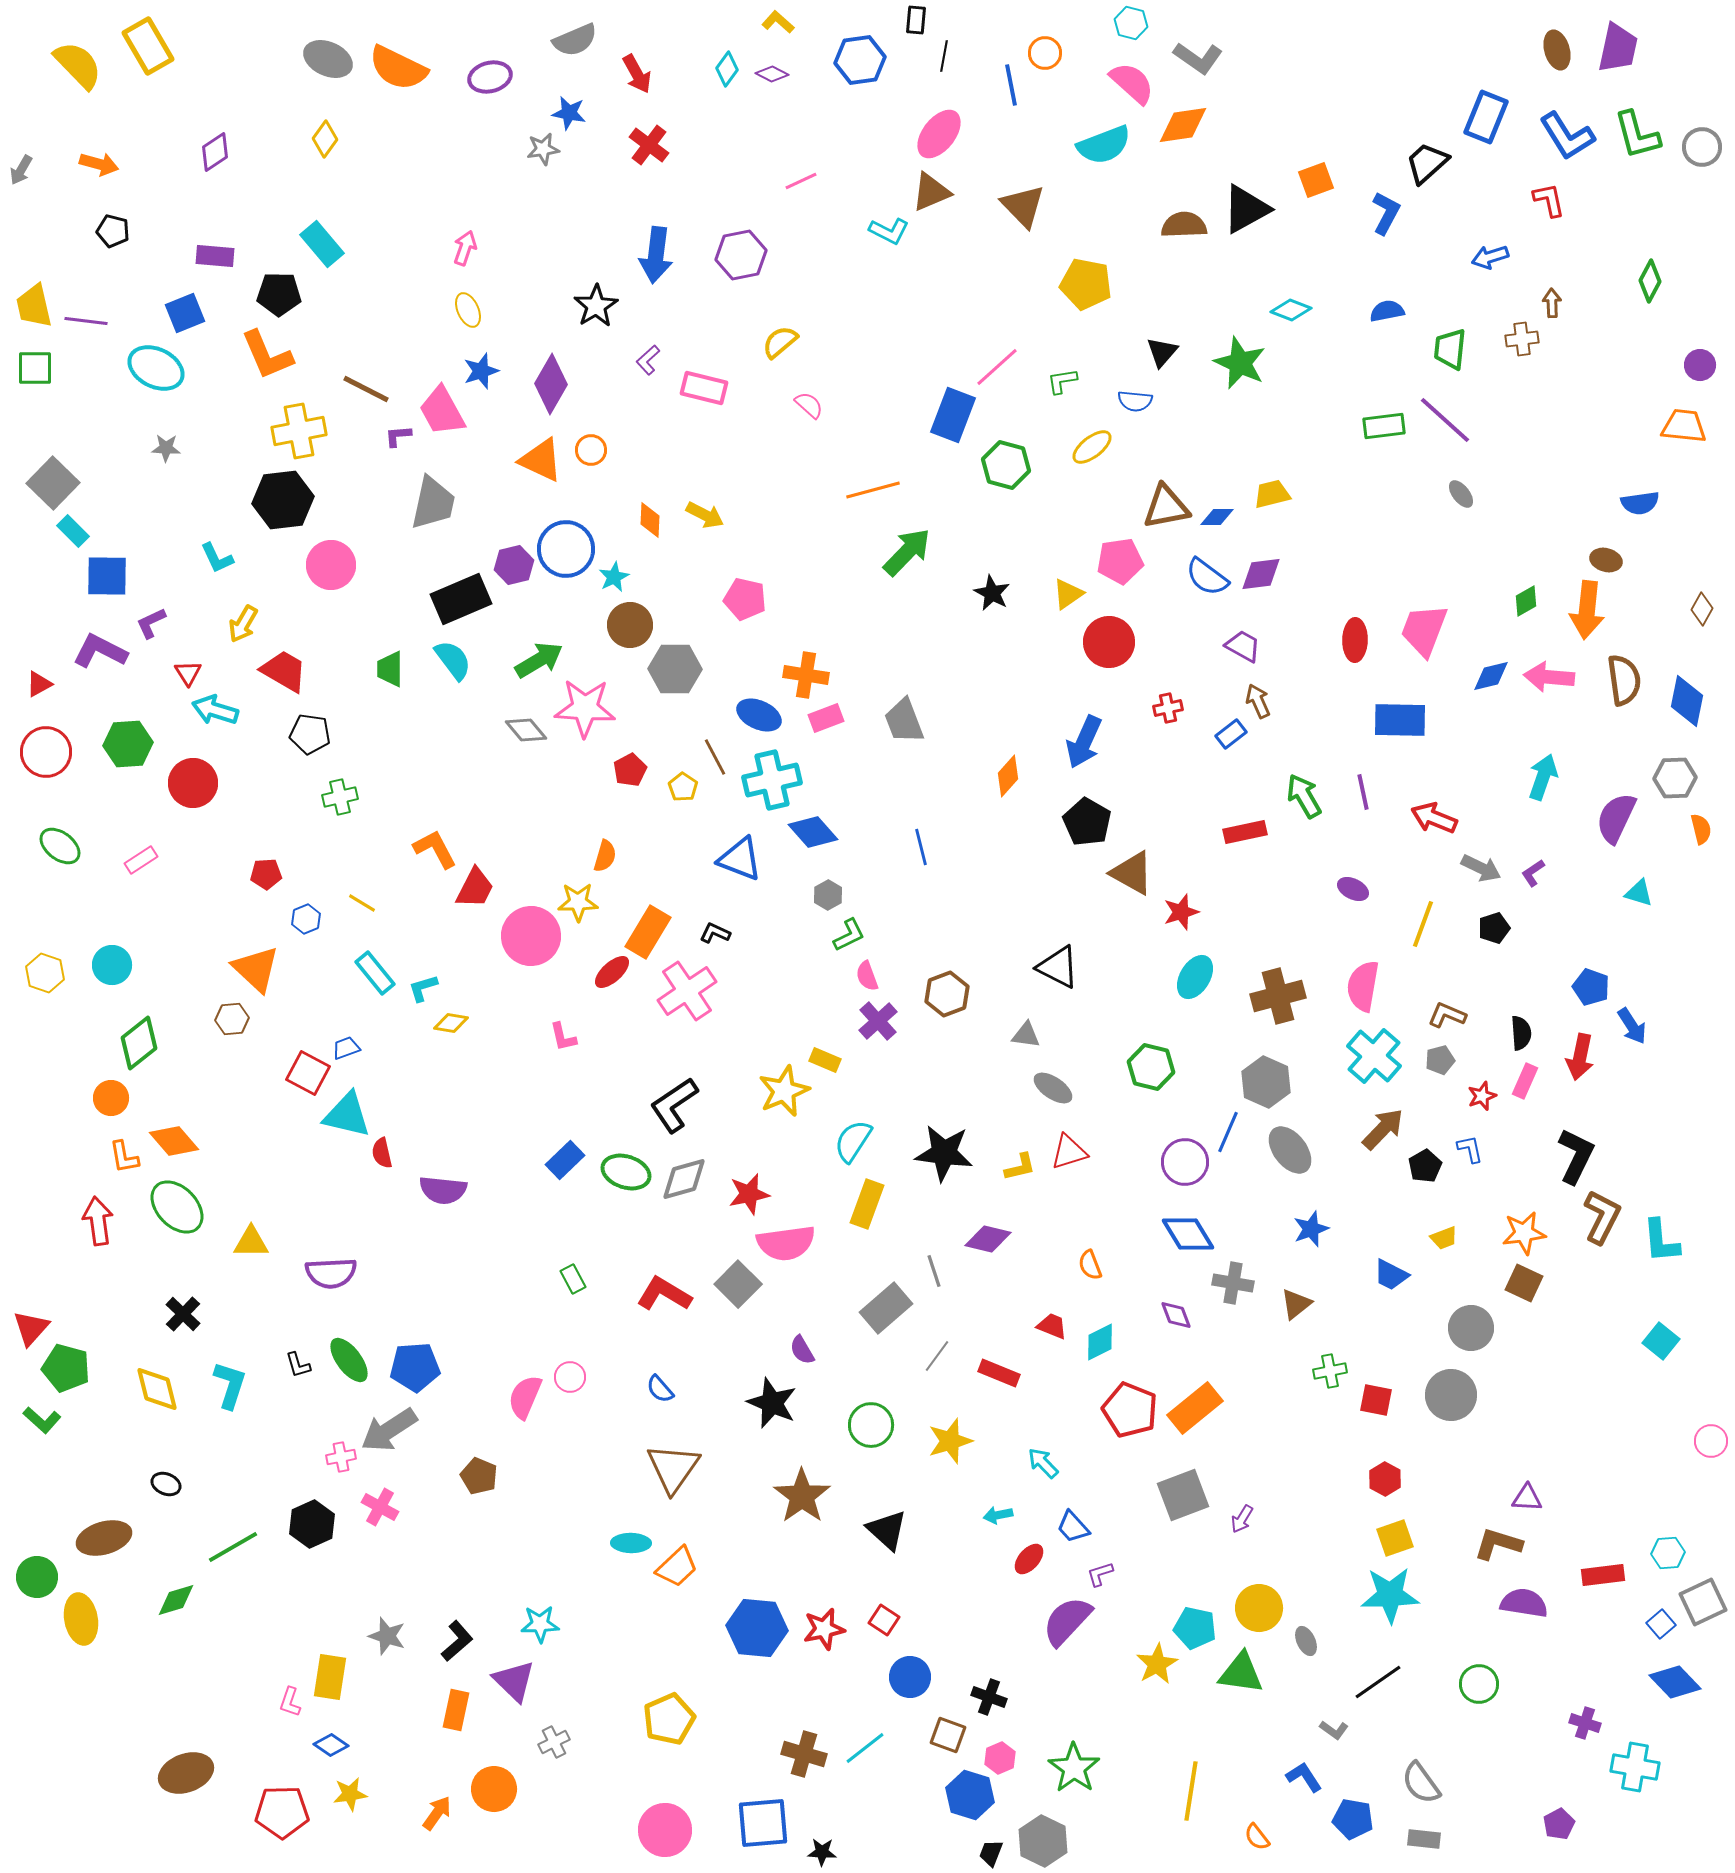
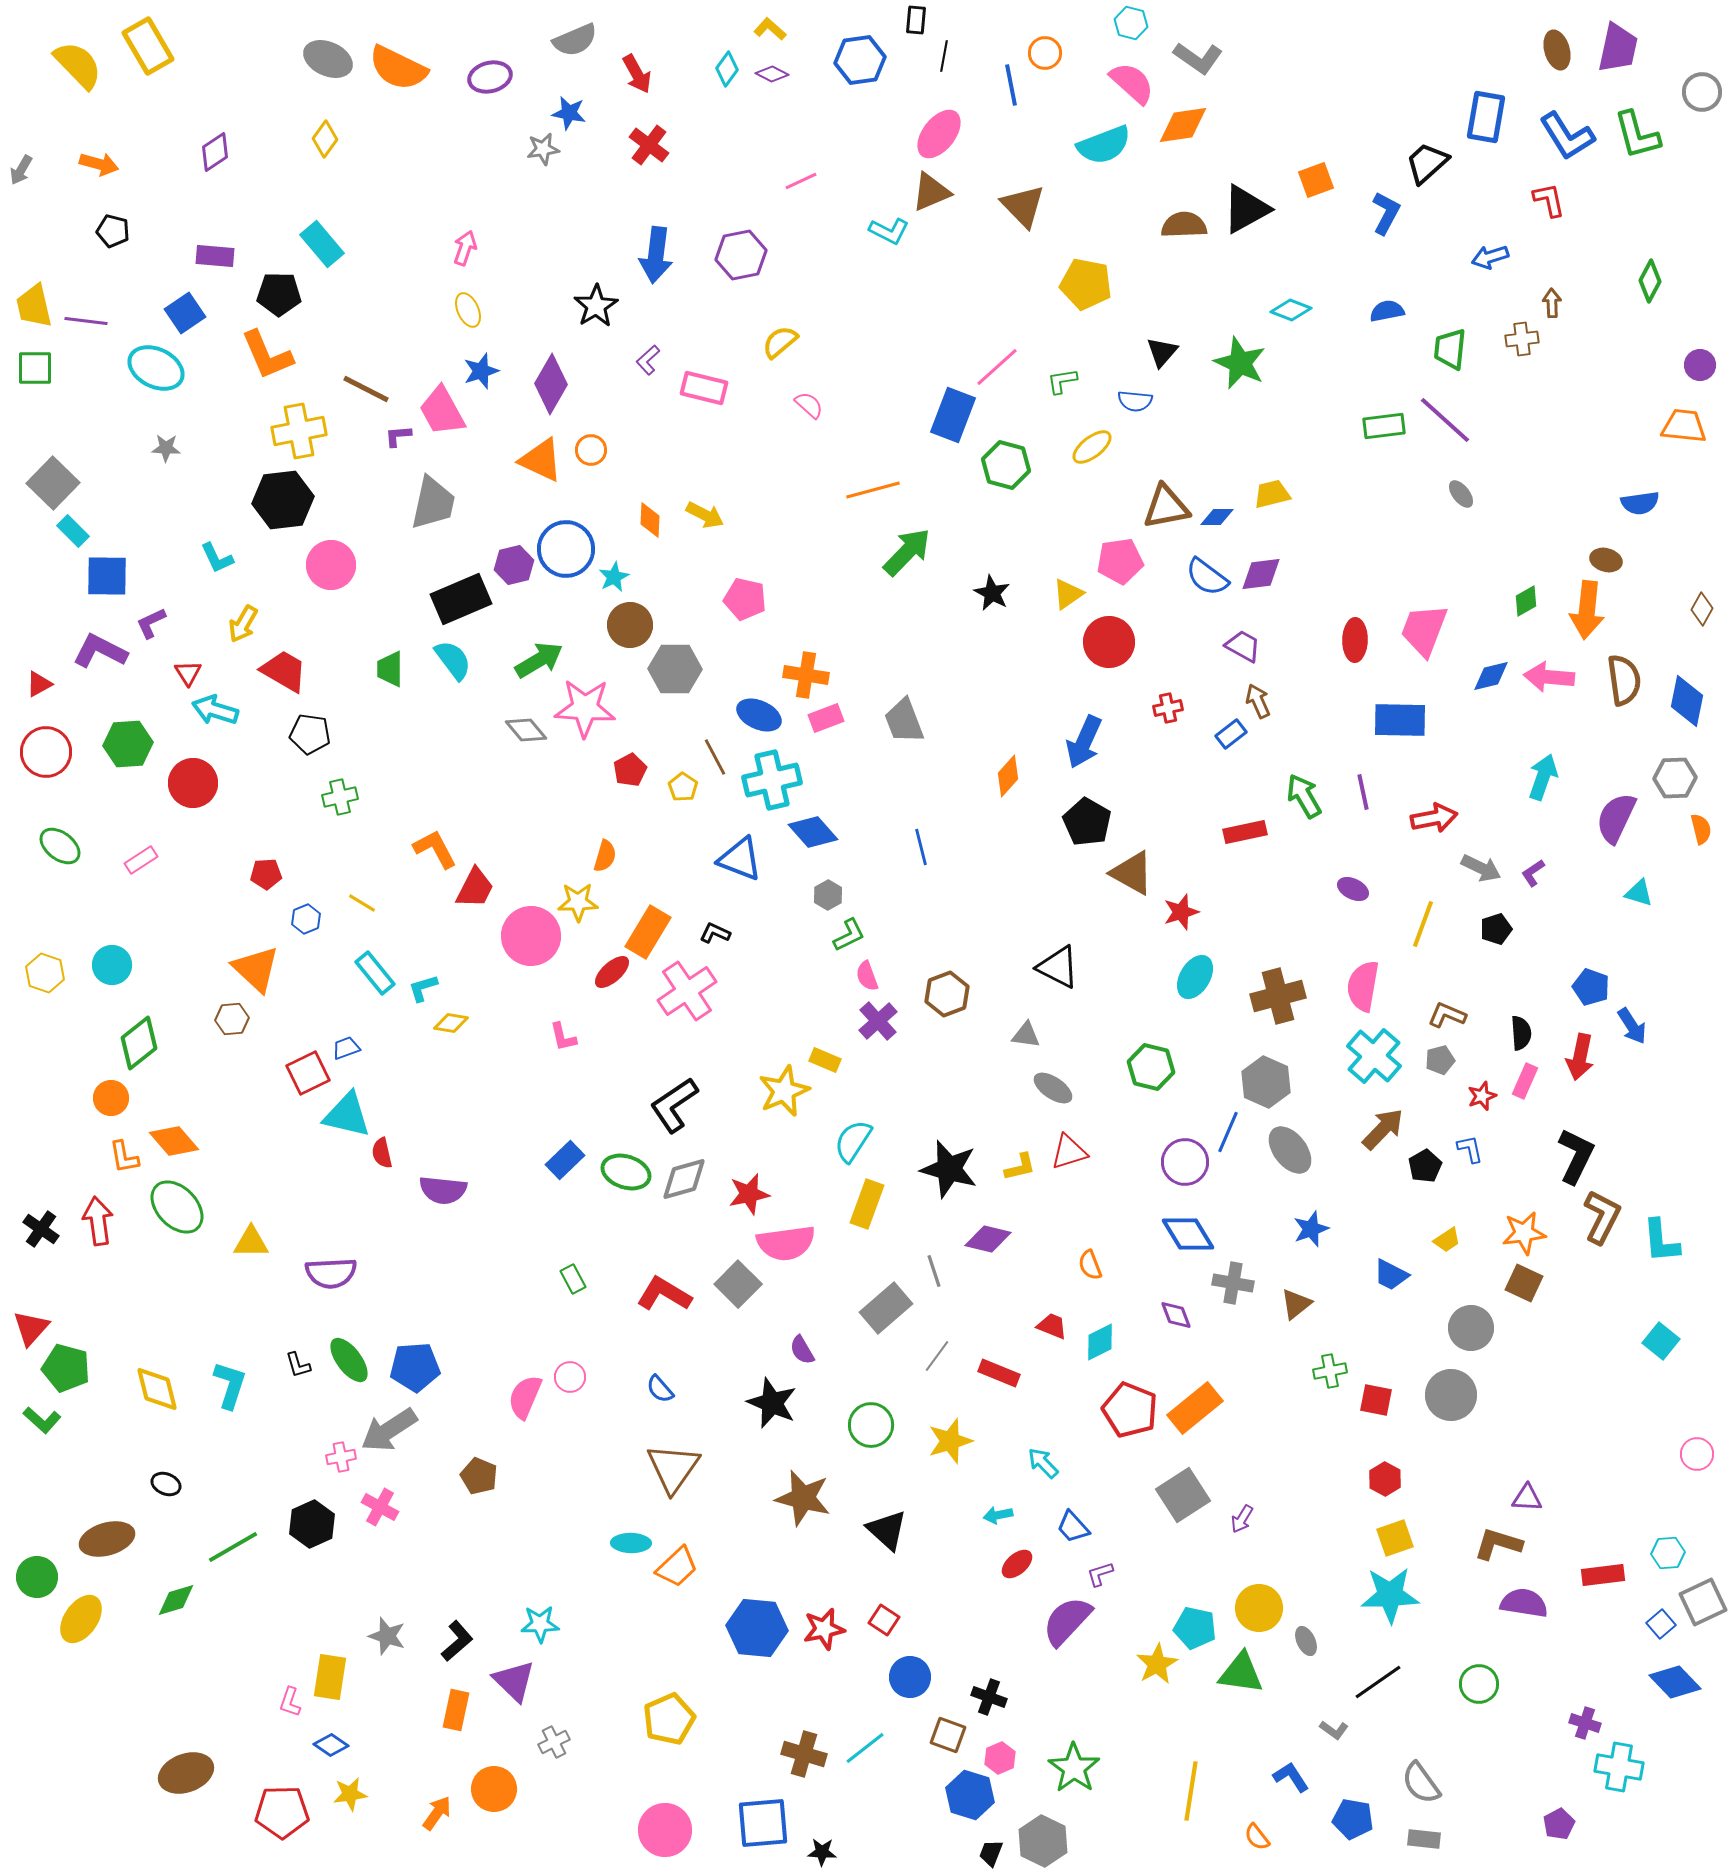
yellow L-shape at (778, 22): moved 8 px left, 7 px down
blue rectangle at (1486, 117): rotated 12 degrees counterclockwise
gray circle at (1702, 147): moved 55 px up
blue square at (185, 313): rotated 12 degrees counterclockwise
red arrow at (1434, 818): rotated 147 degrees clockwise
black pentagon at (1494, 928): moved 2 px right, 1 px down
red square at (308, 1073): rotated 36 degrees clockwise
black star at (944, 1153): moved 5 px right, 16 px down; rotated 8 degrees clockwise
yellow trapezoid at (1444, 1238): moved 3 px right, 2 px down; rotated 12 degrees counterclockwise
black cross at (183, 1314): moved 142 px left, 85 px up; rotated 9 degrees counterclockwise
pink circle at (1711, 1441): moved 14 px left, 13 px down
gray square at (1183, 1495): rotated 12 degrees counterclockwise
brown star at (802, 1496): moved 1 px right, 2 px down; rotated 22 degrees counterclockwise
brown ellipse at (104, 1538): moved 3 px right, 1 px down
red ellipse at (1029, 1559): moved 12 px left, 5 px down; rotated 8 degrees clockwise
yellow ellipse at (81, 1619): rotated 45 degrees clockwise
cyan cross at (1635, 1767): moved 16 px left
blue L-shape at (1304, 1777): moved 13 px left
